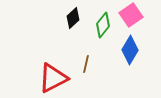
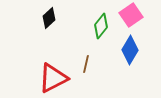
black diamond: moved 24 px left
green diamond: moved 2 px left, 1 px down
